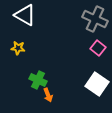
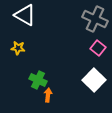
white square: moved 3 px left, 4 px up; rotated 10 degrees clockwise
orange arrow: rotated 152 degrees counterclockwise
